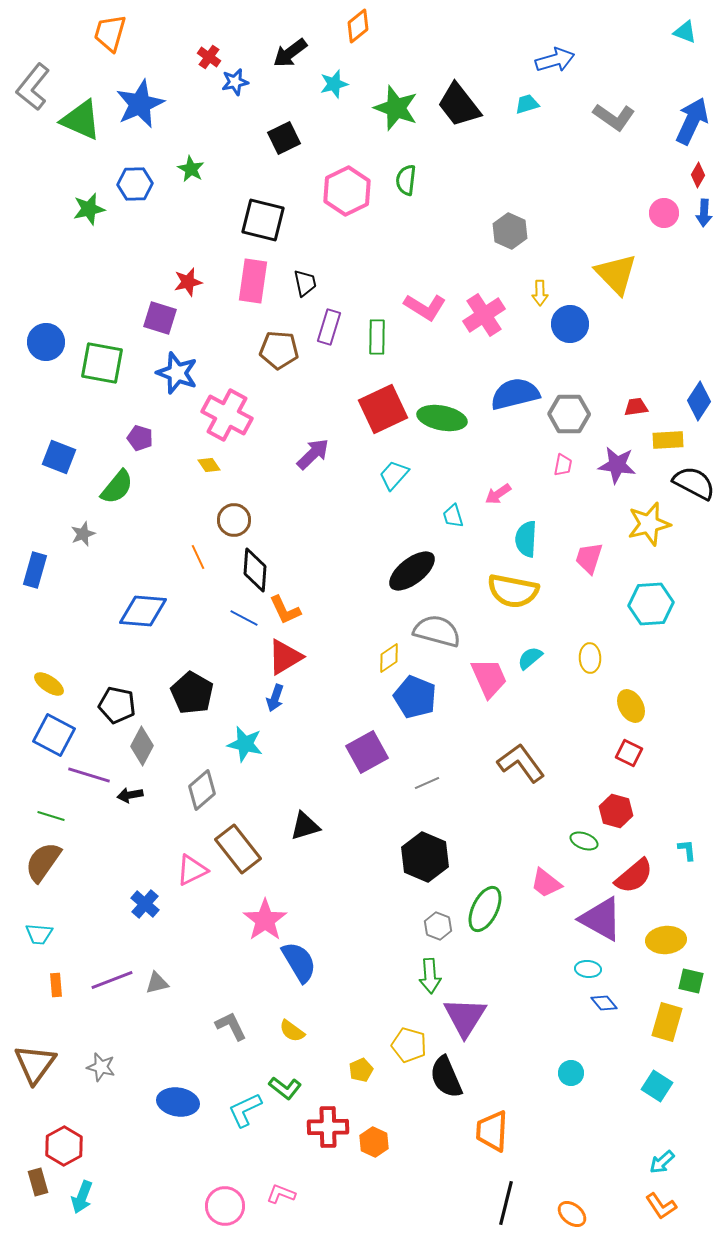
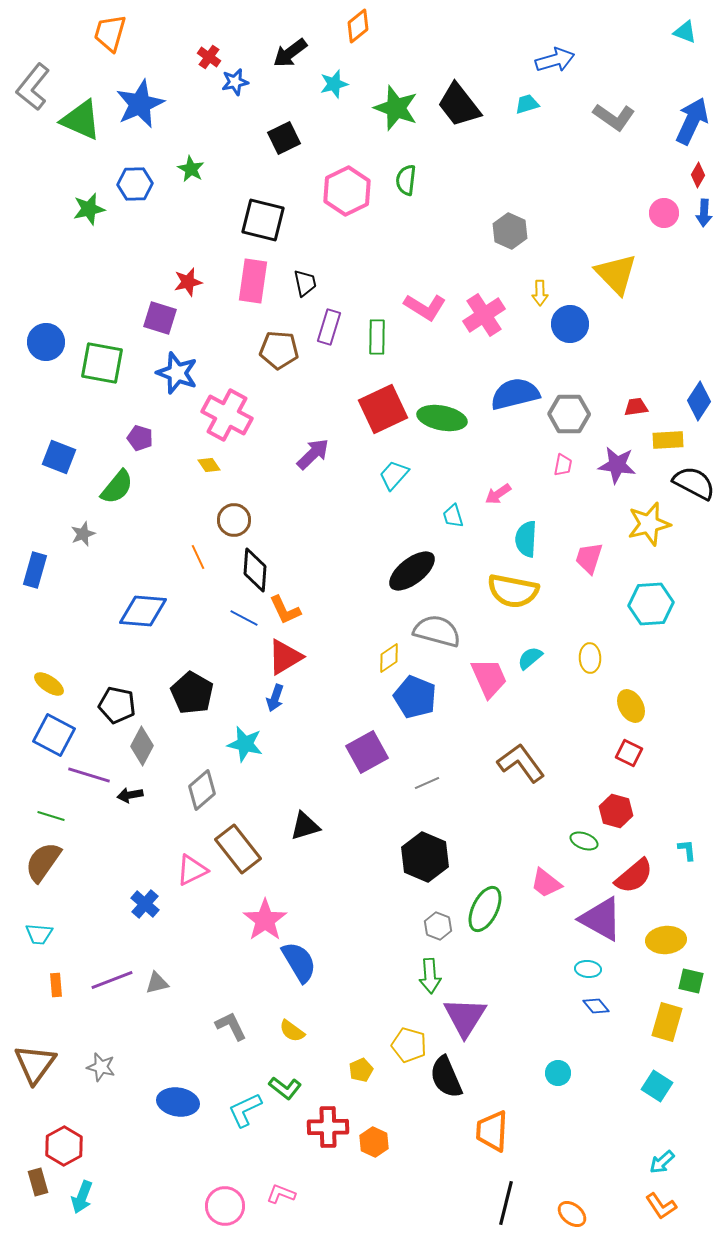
blue diamond at (604, 1003): moved 8 px left, 3 px down
cyan circle at (571, 1073): moved 13 px left
